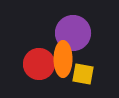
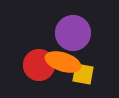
orange ellipse: moved 3 px down; rotated 72 degrees counterclockwise
red circle: moved 1 px down
